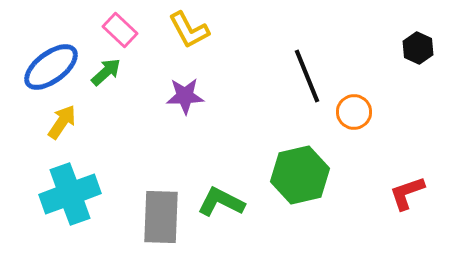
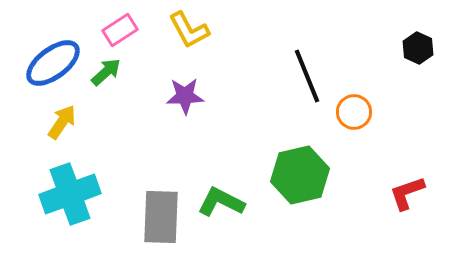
pink rectangle: rotated 76 degrees counterclockwise
blue ellipse: moved 2 px right, 4 px up
